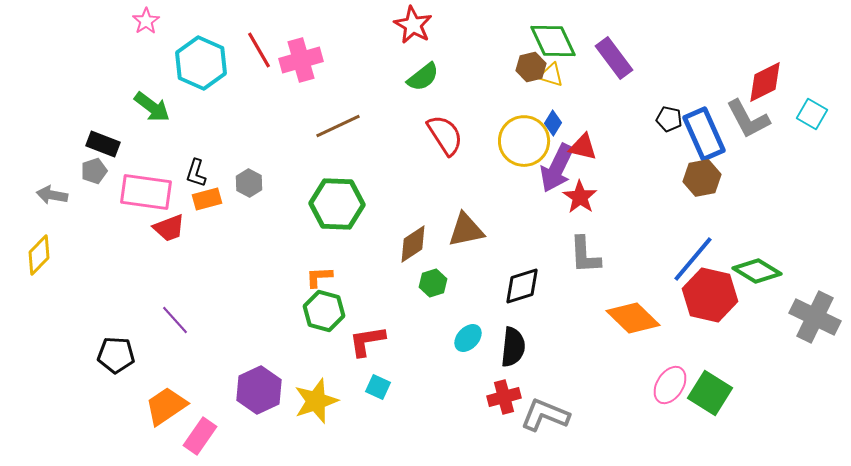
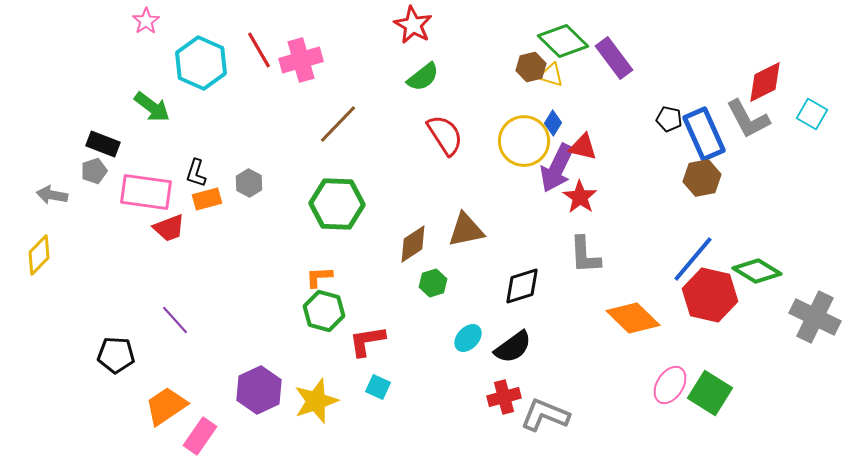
green diamond at (553, 41): moved 10 px right; rotated 21 degrees counterclockwise
brown line at (338, 126): moved 2 px up; rotated 21 degrees counterclockwise
black semicircle at (513, 347): rotated 48 degrees clockwise
